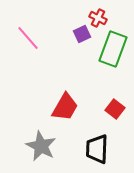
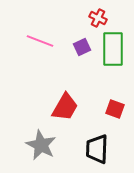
purple square: moved 13 px down
pink line: moved 12 px right, 3 px down; rotated 28 degrees counterclockwise
green rectangle: rotated 20 degrees counterclockwise
red square: rotated 18 degrees counterclockwise
gray star: moved 1 px up
